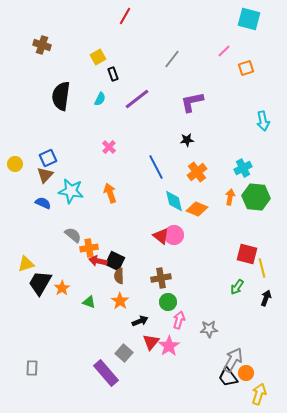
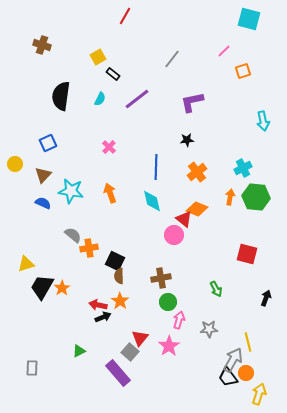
orange square at (246, 68): moved 3 px left, 3 px down
black rectangle at (113, 74): rotated 32 degrees counterclockwise
blue square at (48, 158): moved 15 px up
blue line at (156, 167): rotated 30 degrees clockwise
brown triangle at (45, 175): moved 2 px left
cyan diamond at (174, 201): moved 22 px left
red triangle at (161, 236): moved 23 px right, 17 px up
red arrow at (98, 261): moved 44 px down
yellow line at (262, 268): moved 14 px left, 74 px down
black trapezoid at (40, 283): moved 2 px right, 4 px down
green arrow at (237, 287): moved 21 px left, 2 px down; rotated 63 degrees counterclockwise
green triangle at (89, 302): moved 10 px left, 49 px down; rotated 48 degrees counterclockwise
black arrow at (140, 321): moved 37 px left, 4 px up
red triangle at (151, 342): moved 11 px left, 4 px up
gray square at (124, 353): moved 6 px right, 1 px up
purple rectangle at (106, 373): moved 12 px right
